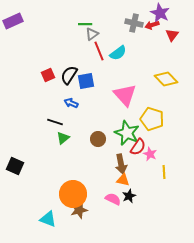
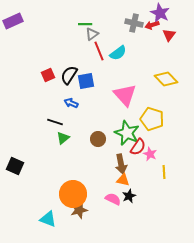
red triangle: moved 3 px left
